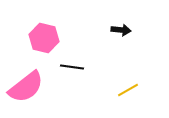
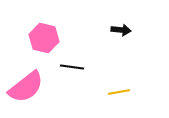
yellow line: moved 9 px left, 2 px down; rotated 20 degrees clockwise
